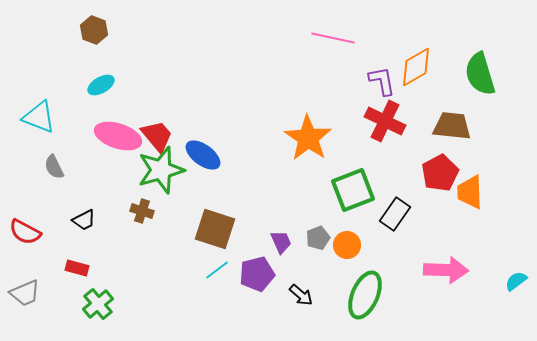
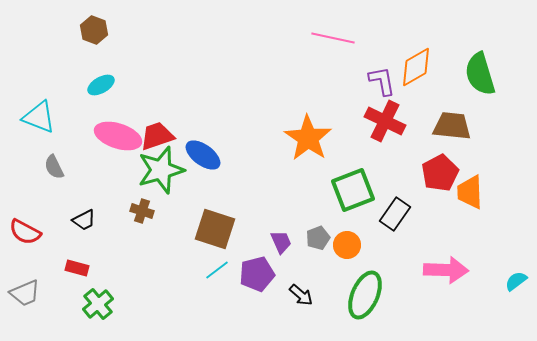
red trapezoid: rotated 69 degrees counterclockwise
